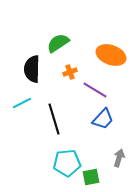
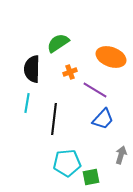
orange ellipse: moved 2 px down
cyan line: moved 5 px right; rotated 54 degrees counterclockwise
black line: rotated 24 degrees clockwise
gray arrow: moved 2 px right, 3 px up
